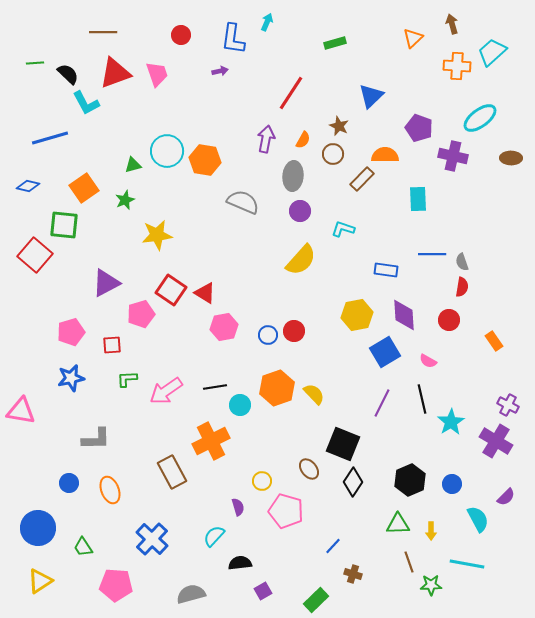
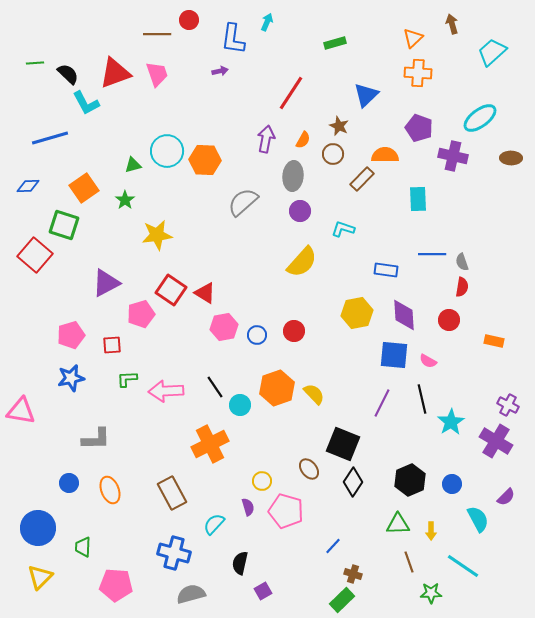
brown line at (103, 32): moved 54 px right, 2 px down
red circle at (181, 35): moved 8 px right, 15 px up
orange cross at (457, 66): moved 39 px left, 7 px down
blue triangle at (371, 96): moved 5 px left, 1 px up
orange hexagon at (205, 160): rotated 8 degrees counterclockwise
blue diamond at (28, 186): rotated 15 degrees counterclockwise
green star at (125, 200): rotated 12 degrees counterclockwise
gray semicircle at (243, 202): rotated 64 degrees counterclockwise
green square at (64, 225): rotated 12 degrees clockwise
yellow semicircle at (301, 260): moved 1 px right, 2 px down
yellow hexagon at (357, 315): moved 2 px up
pink pentagon at (71, 332): moved 3 px down
blue circle at (268, 335): moved 11 px left
orange rectangle at (494, 341): rotated 42 degrees counterclockwise
blue square at (385, 352): moved 9 px right, 3 px down; rotated 36 degrees clockwise
black line at (215, 387): rotated 65 degrees clockwise
pink arrow at (166, 391): rotated 32 degrees clockwise
orange cross at (211, 441): moved 1 px left, 3 px down
brown rectangle at (172, 472): moved 21 px down
purple semicircle at (238, 507): moved 10 px right
cyan semicircle at (214, 536): moved 12 px up
blue cross at (152, 539): moved 22 px right, 14 px down; rotated 28 degrees counterclockwise
green trapezoid at (83, 547): rotated 35 degrees clockwise
black semicircle at (240, 563): rotated 70 degrees counterclockwise
cyan line at (467, 564): moved 4 px left, 2 px down; rotated 24 degrees clockwise
yellow triangle at (40, 581): moved 4 px up; rotated 12 degrees counterclockwise
green star at (431, 585): moved 8 px down
green rectangle at (316, 600): moved 26 px right
